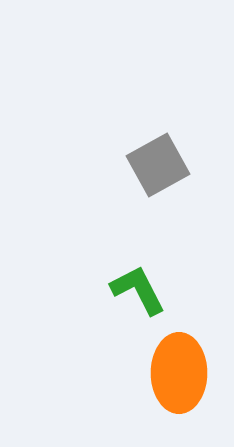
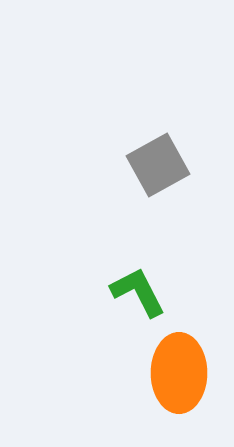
green L-shape: moved 2 px down
